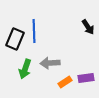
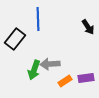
blue line: moved 4 px right, 12 px up
black rectangle: rotated 15 degrees clockwise
gray arrow: moved 1 px down
green arrow: moved 9 px right, 1 px down
orange rectangle: moved 1 px up
